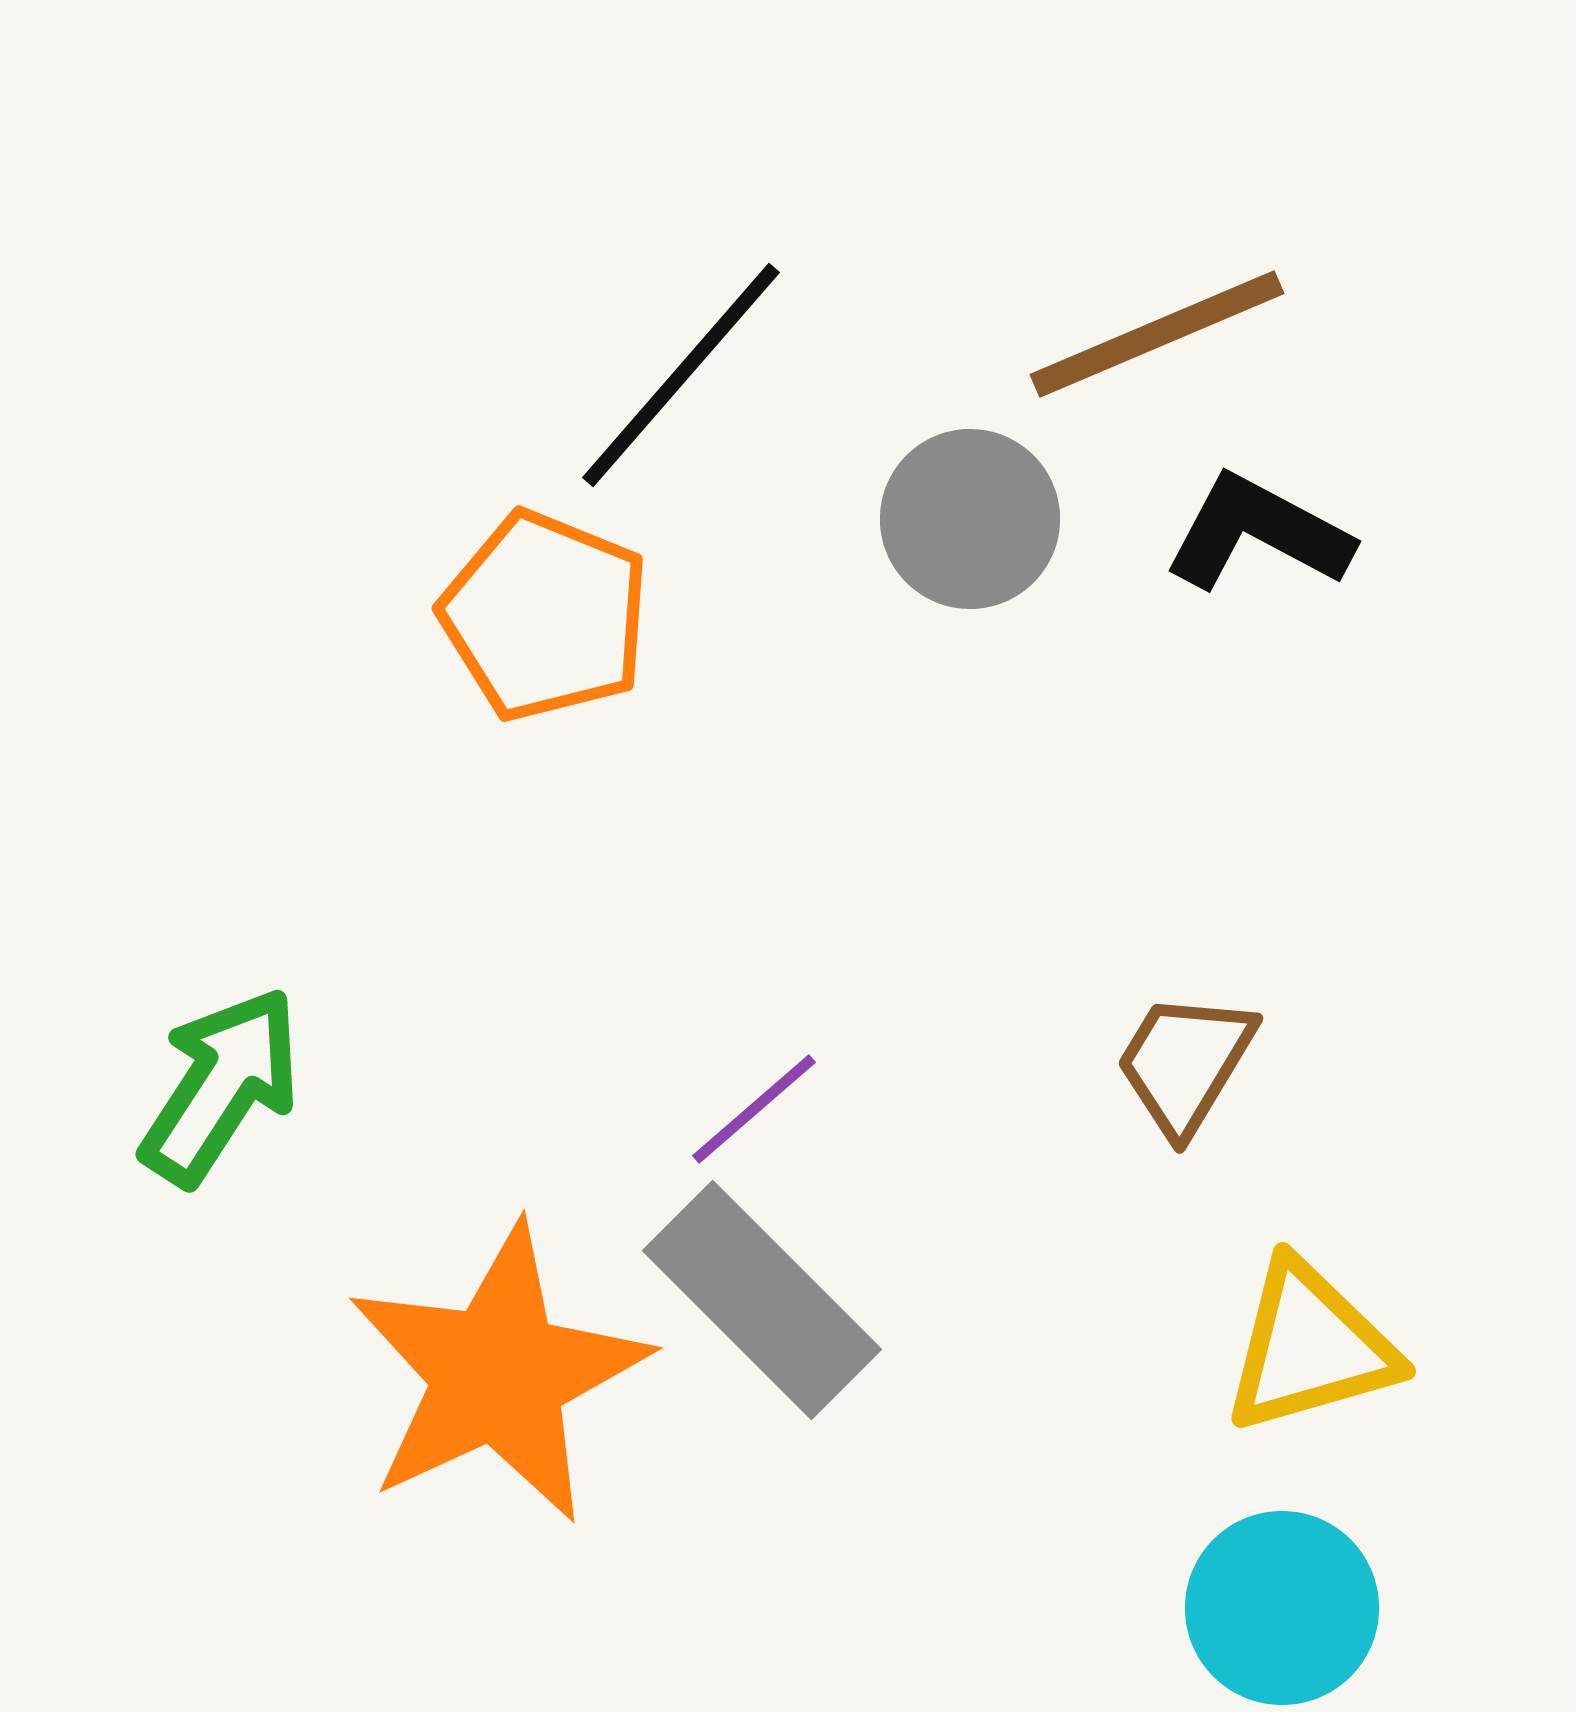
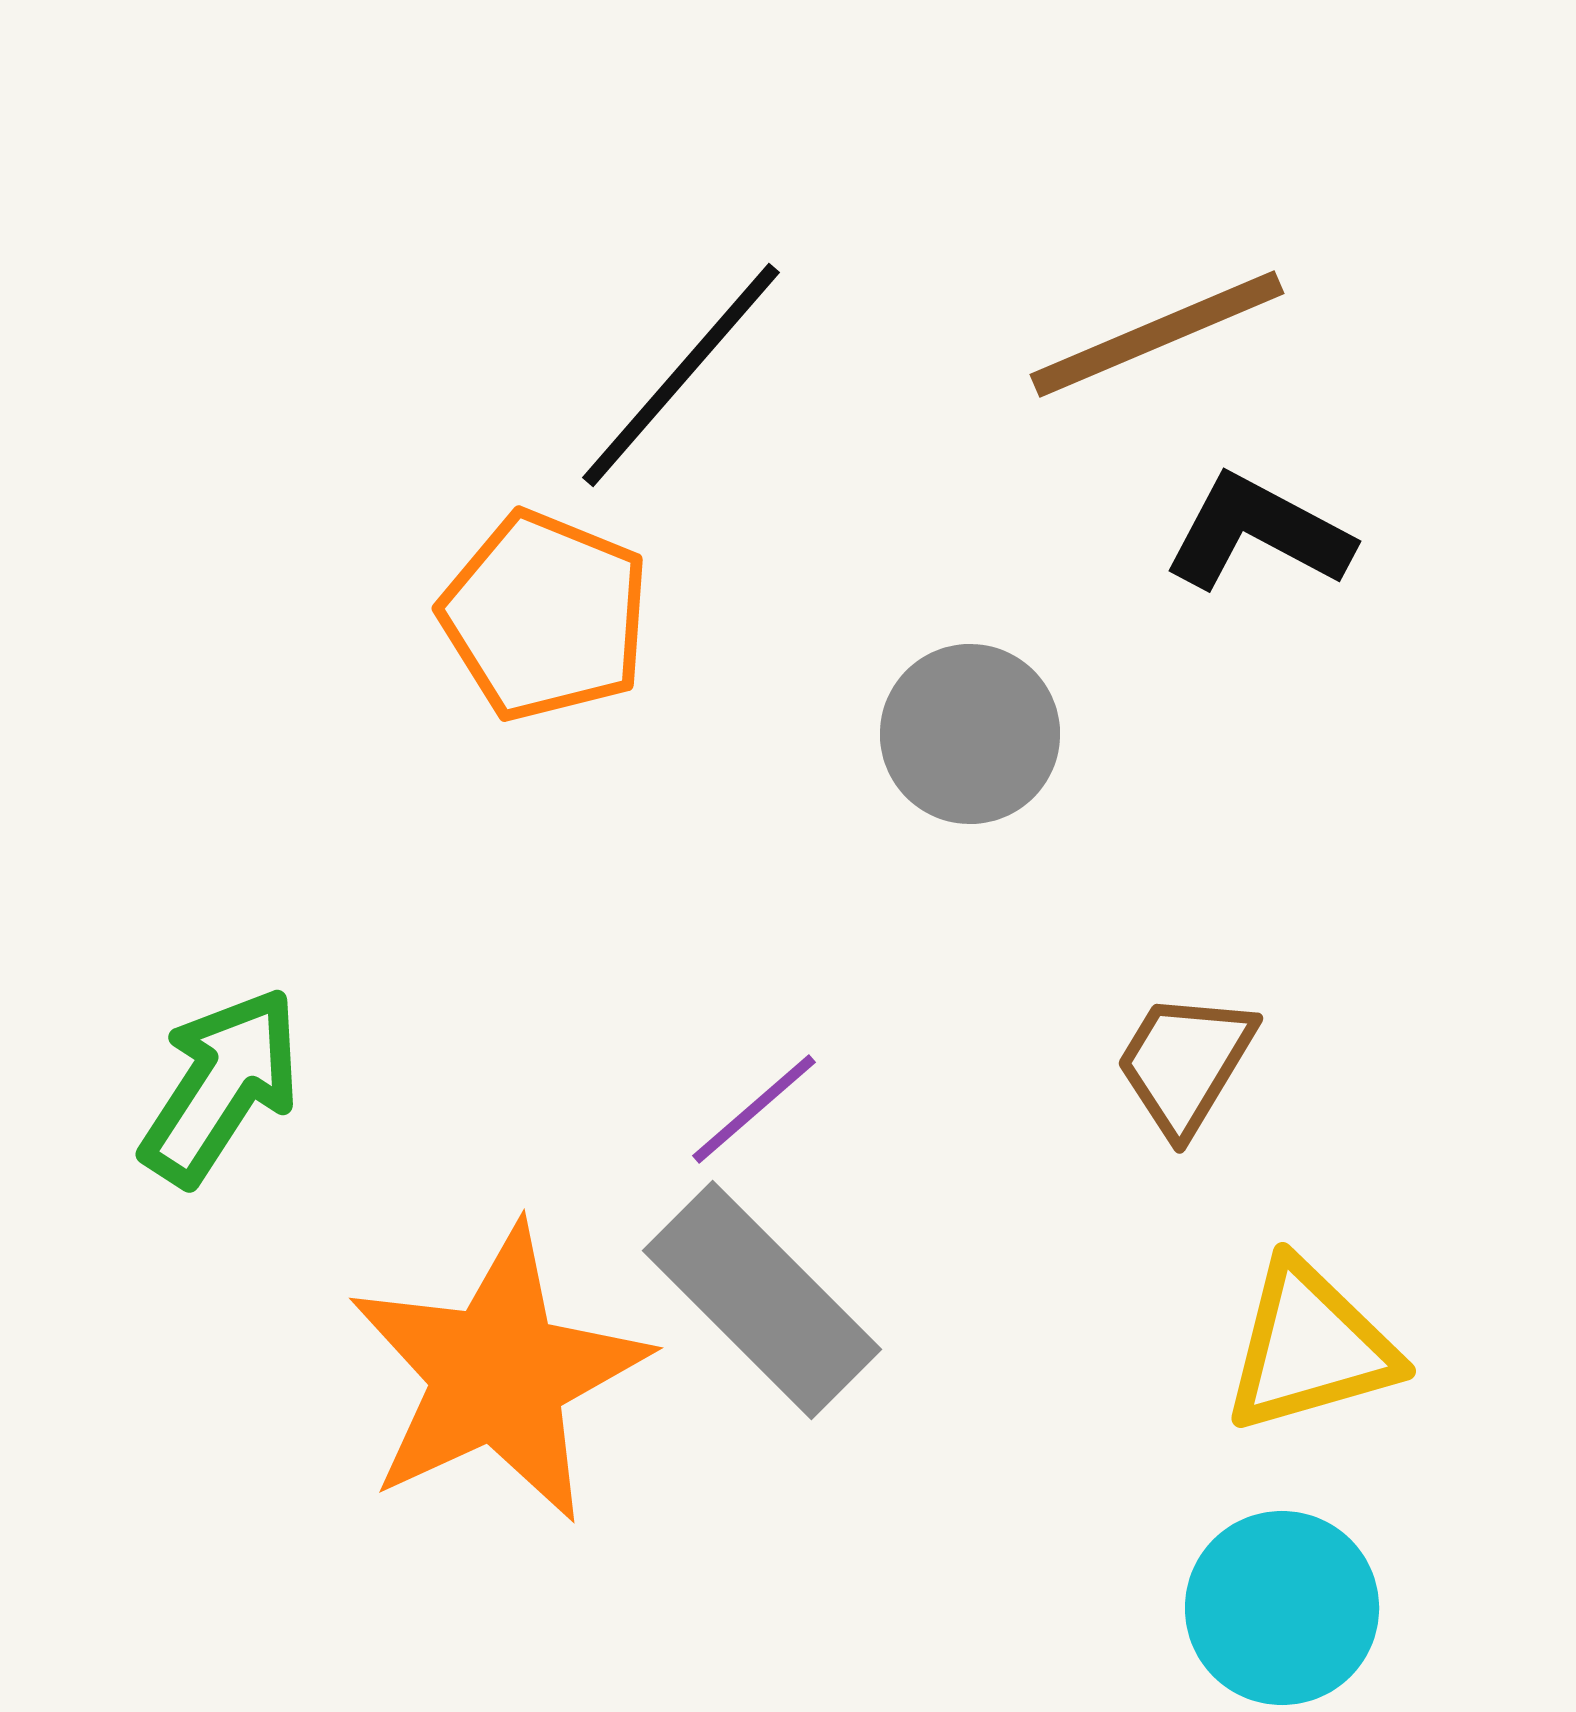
gray circle: moved 215 px down
